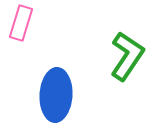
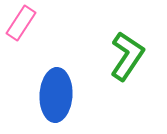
pink rectangle: rotated 16 degrees clockwise
